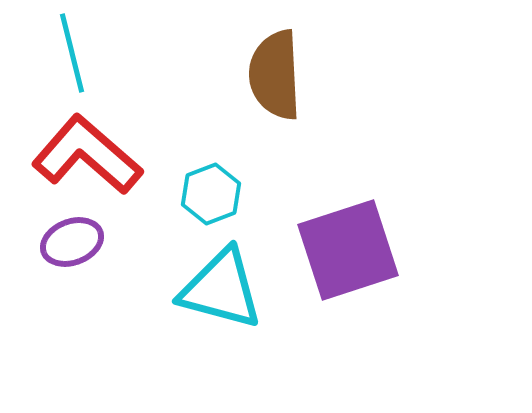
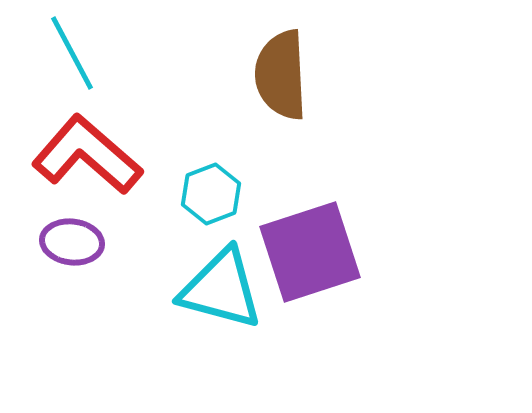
cyan line: rotated 14 degrees counterclockwise
brown semicircle: moved 6 px right
purple ellipse: rotated 28 degrees clockwise
purple square: moved 38 px left, 2 px down
